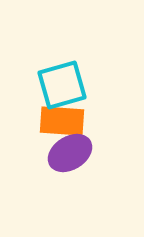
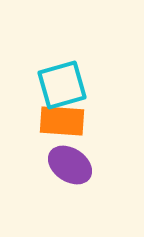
purple ellipse: moved 12 px down; rotated 66 degrees clockwise
